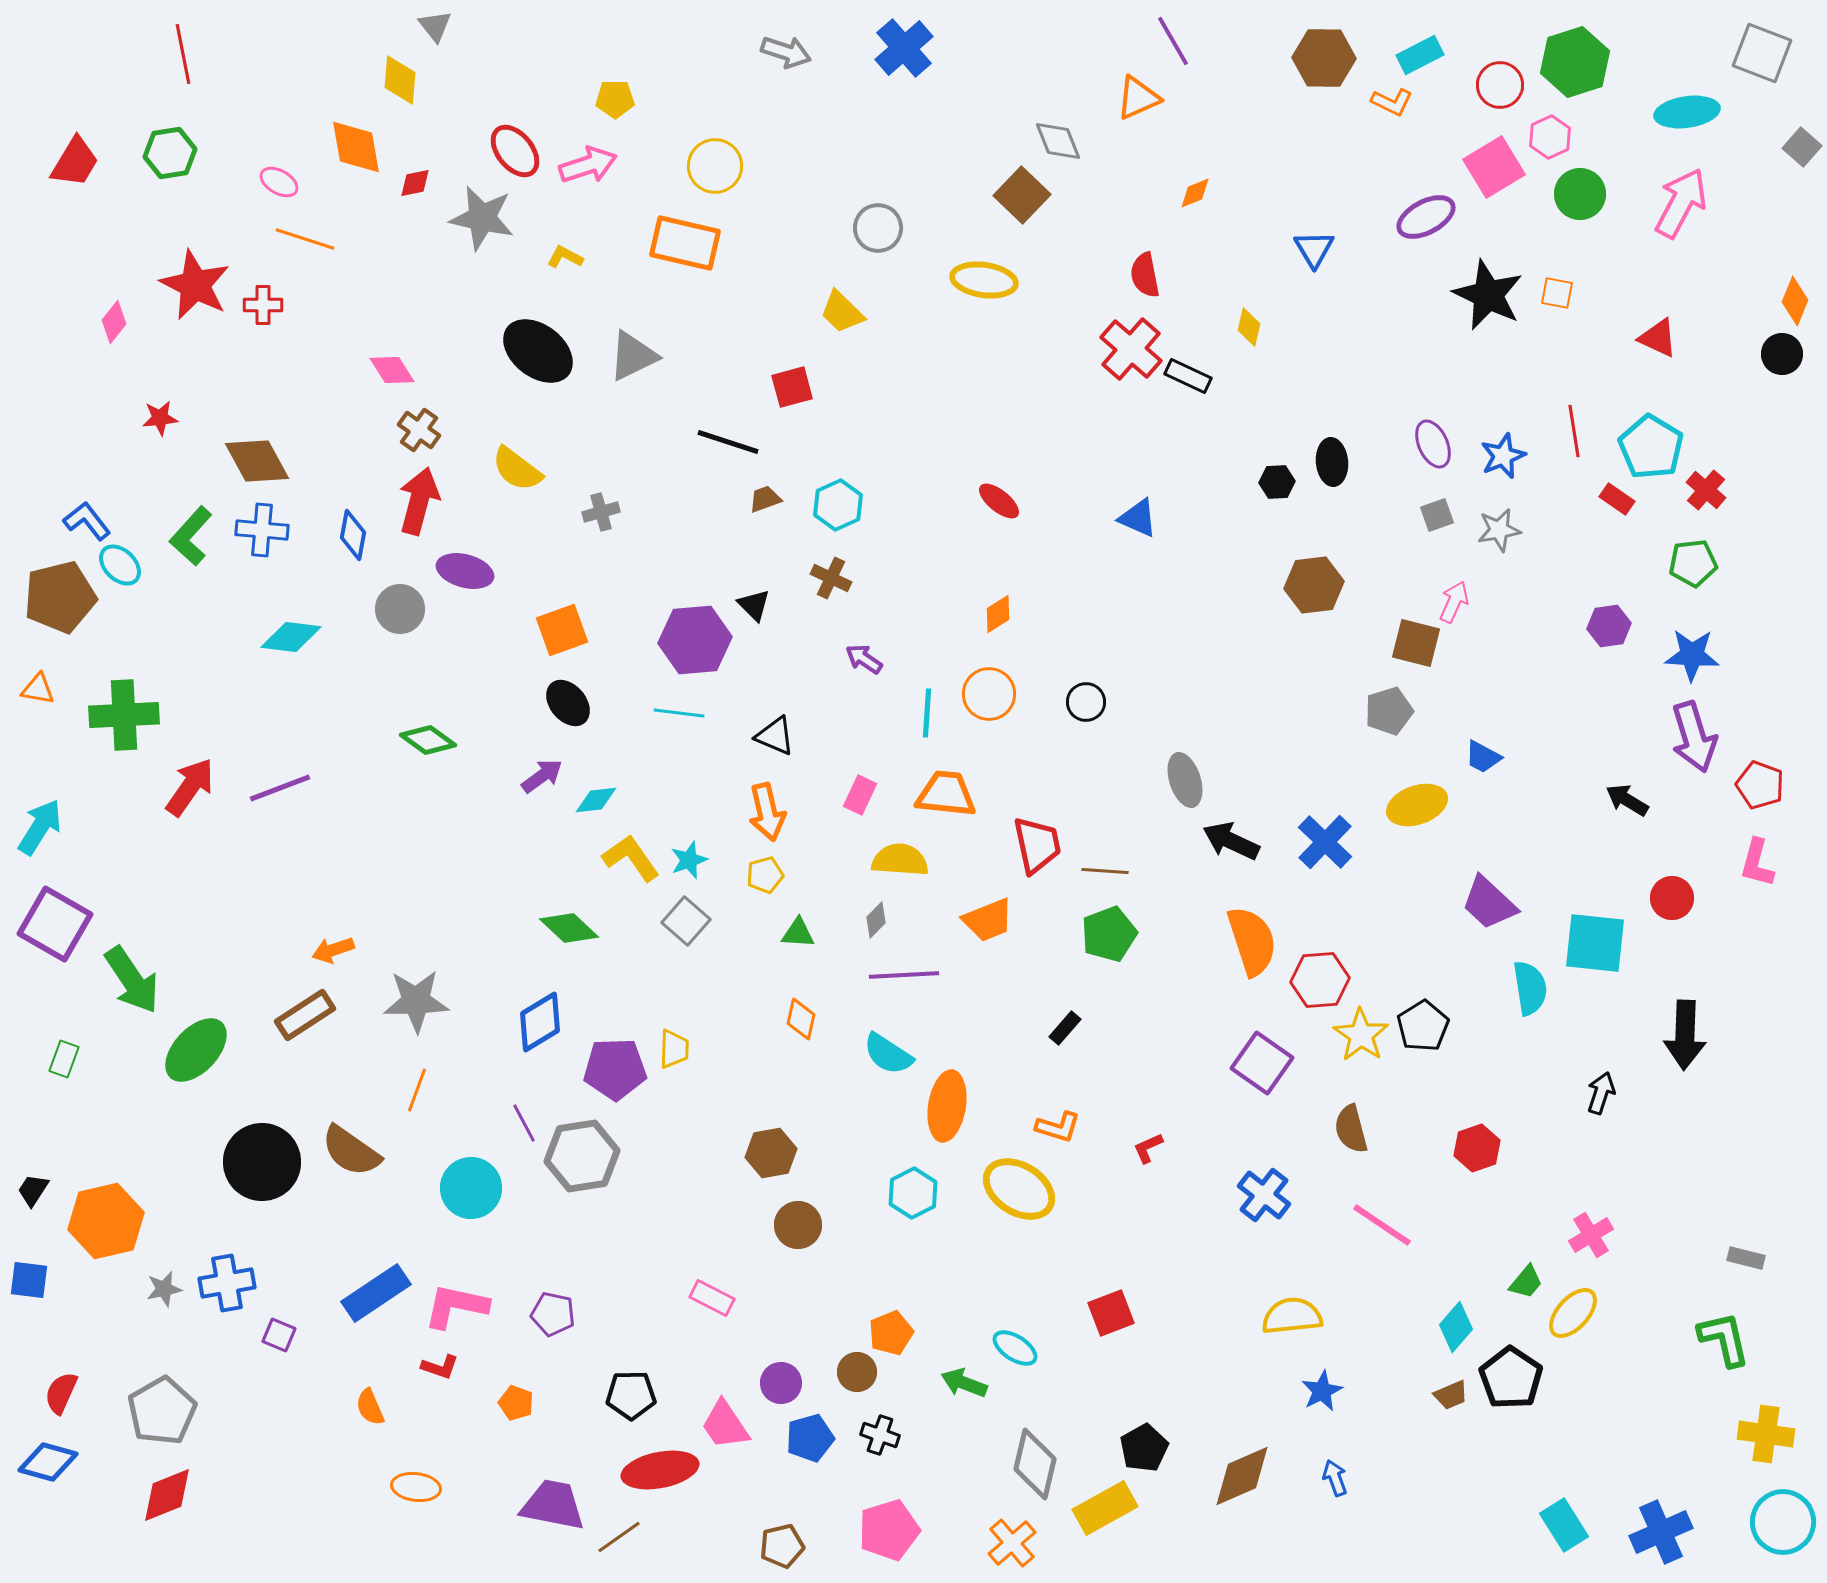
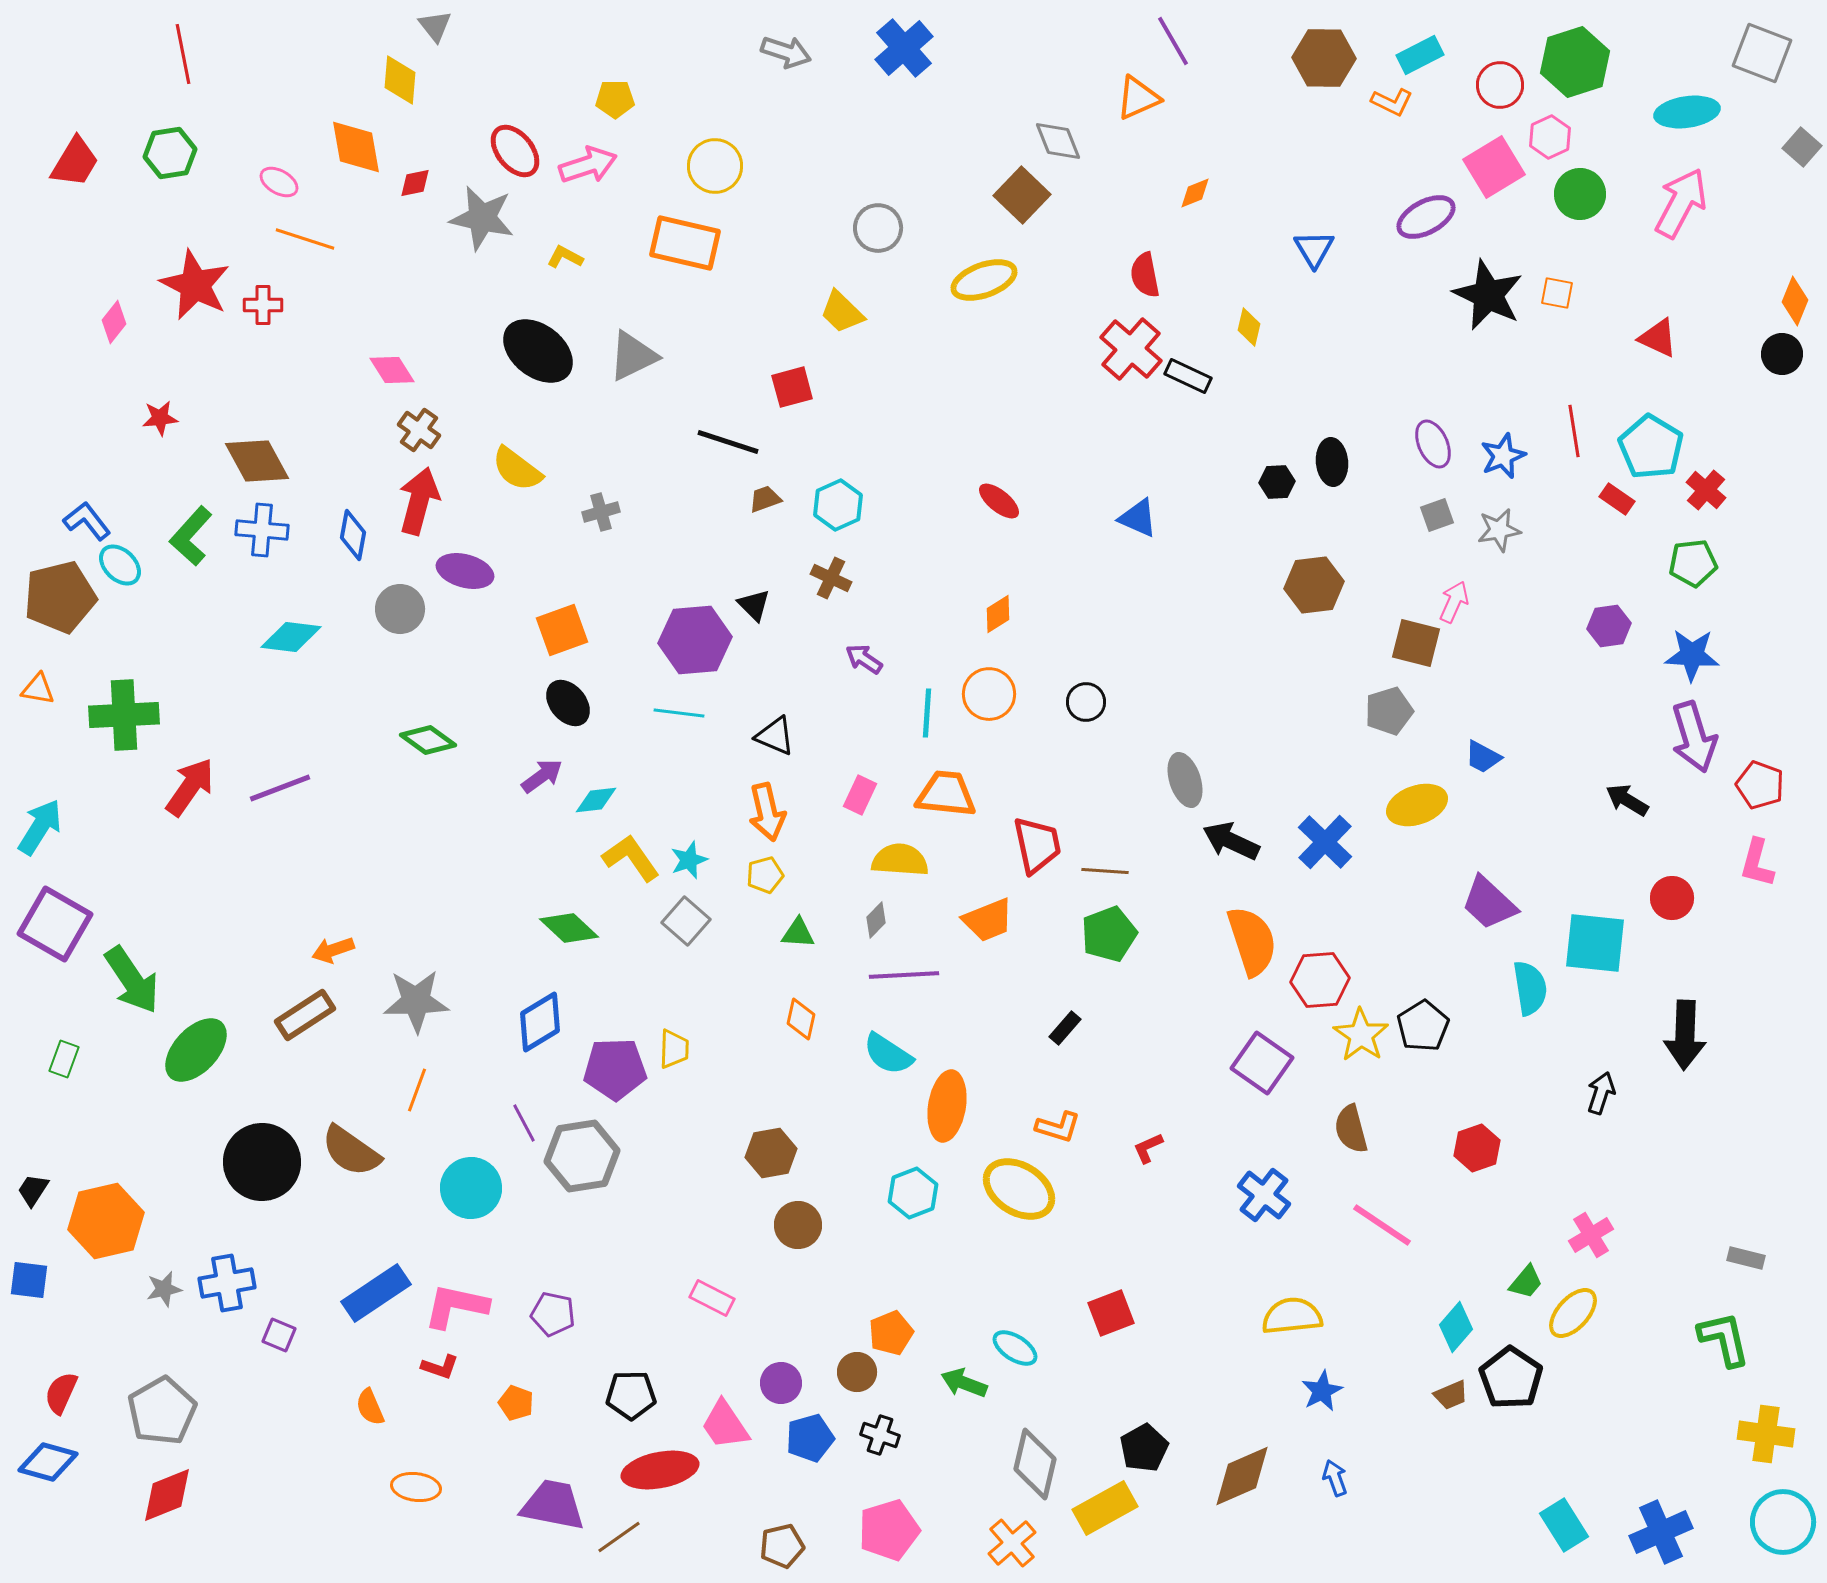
yellow ellipse at (984, 280): rotated 28 degrees counterclockwise
cyan hexagon at (913, 1193): rotated 6 degrees clockwise
